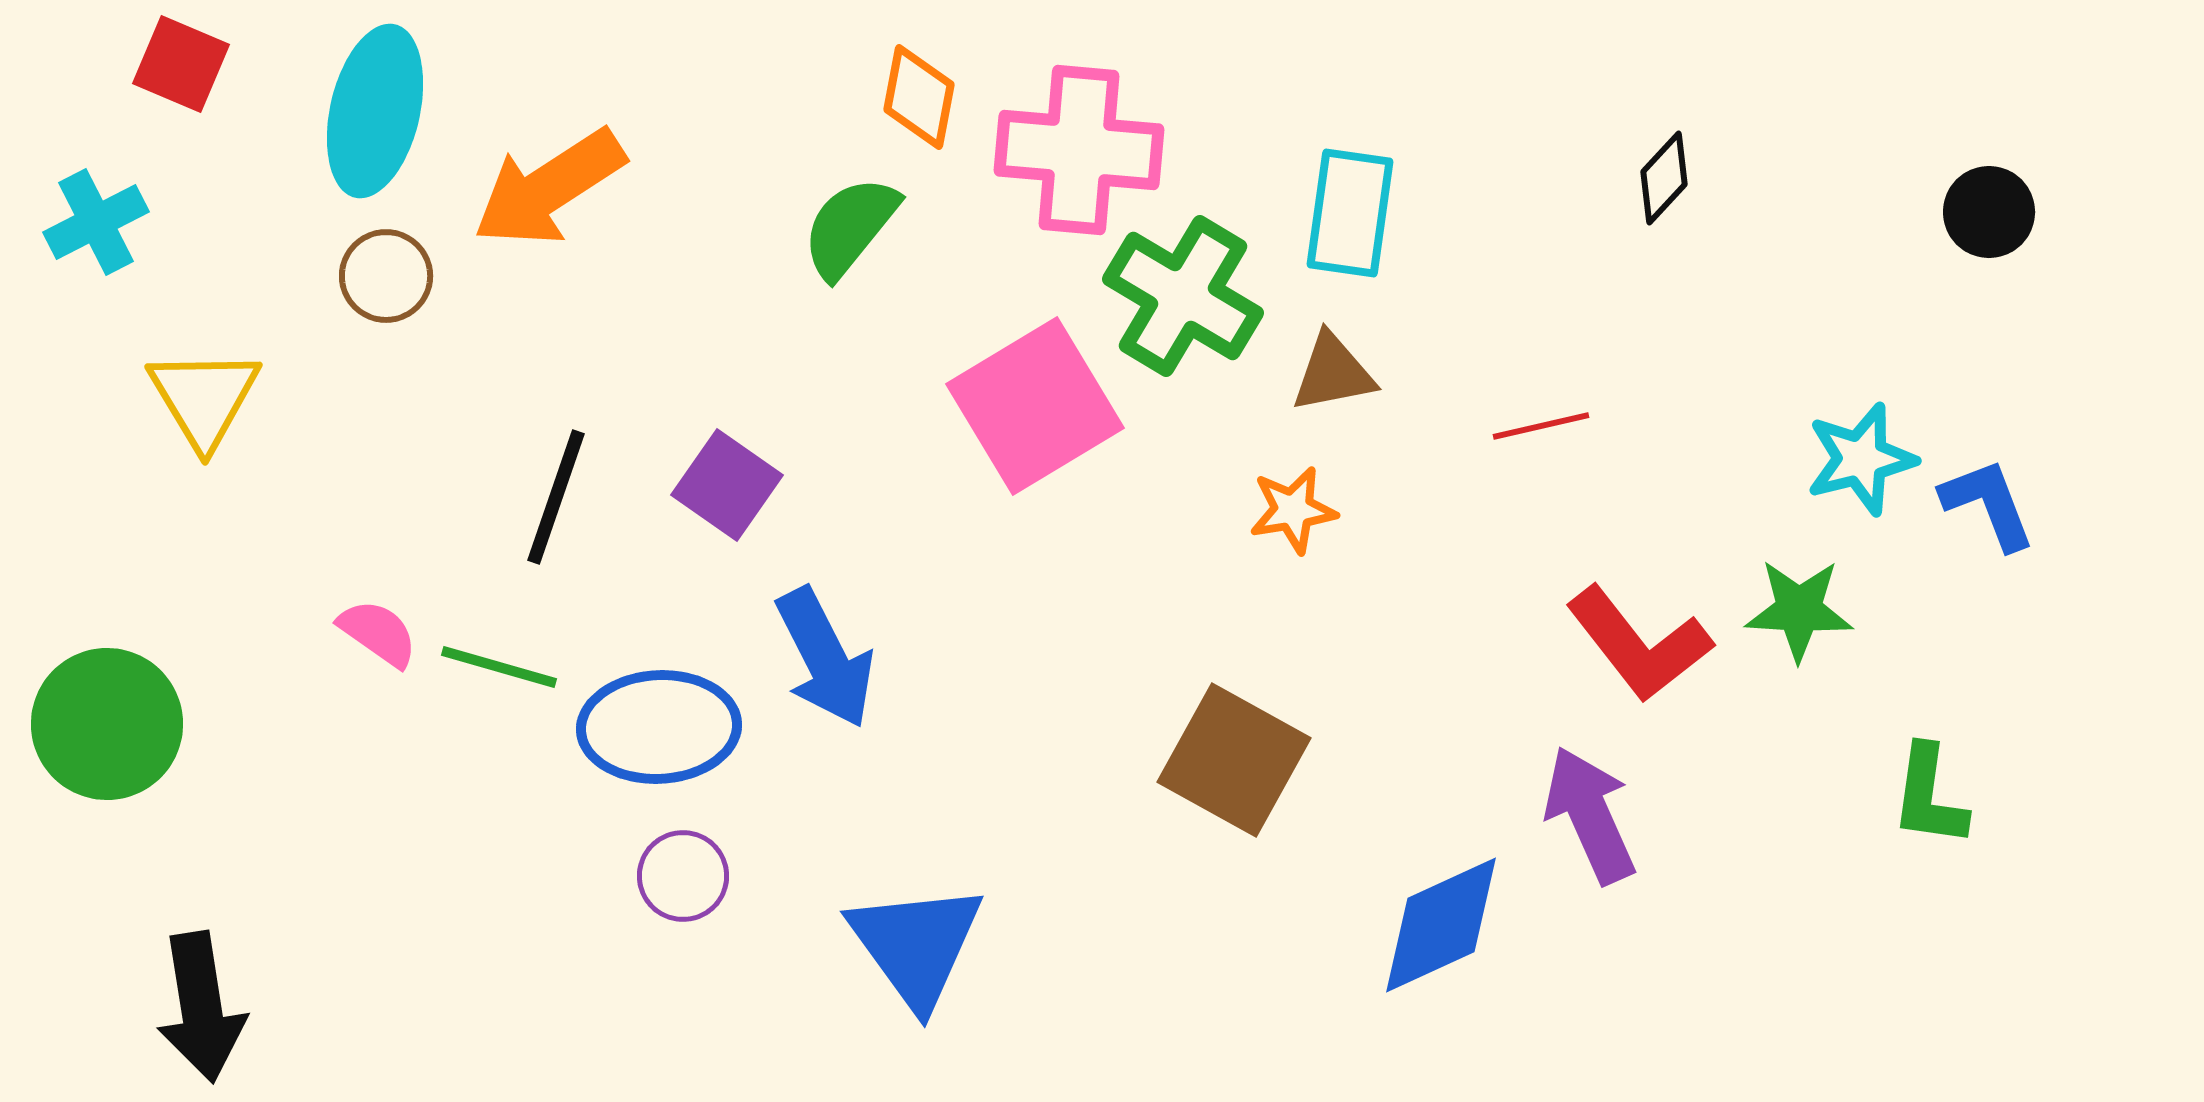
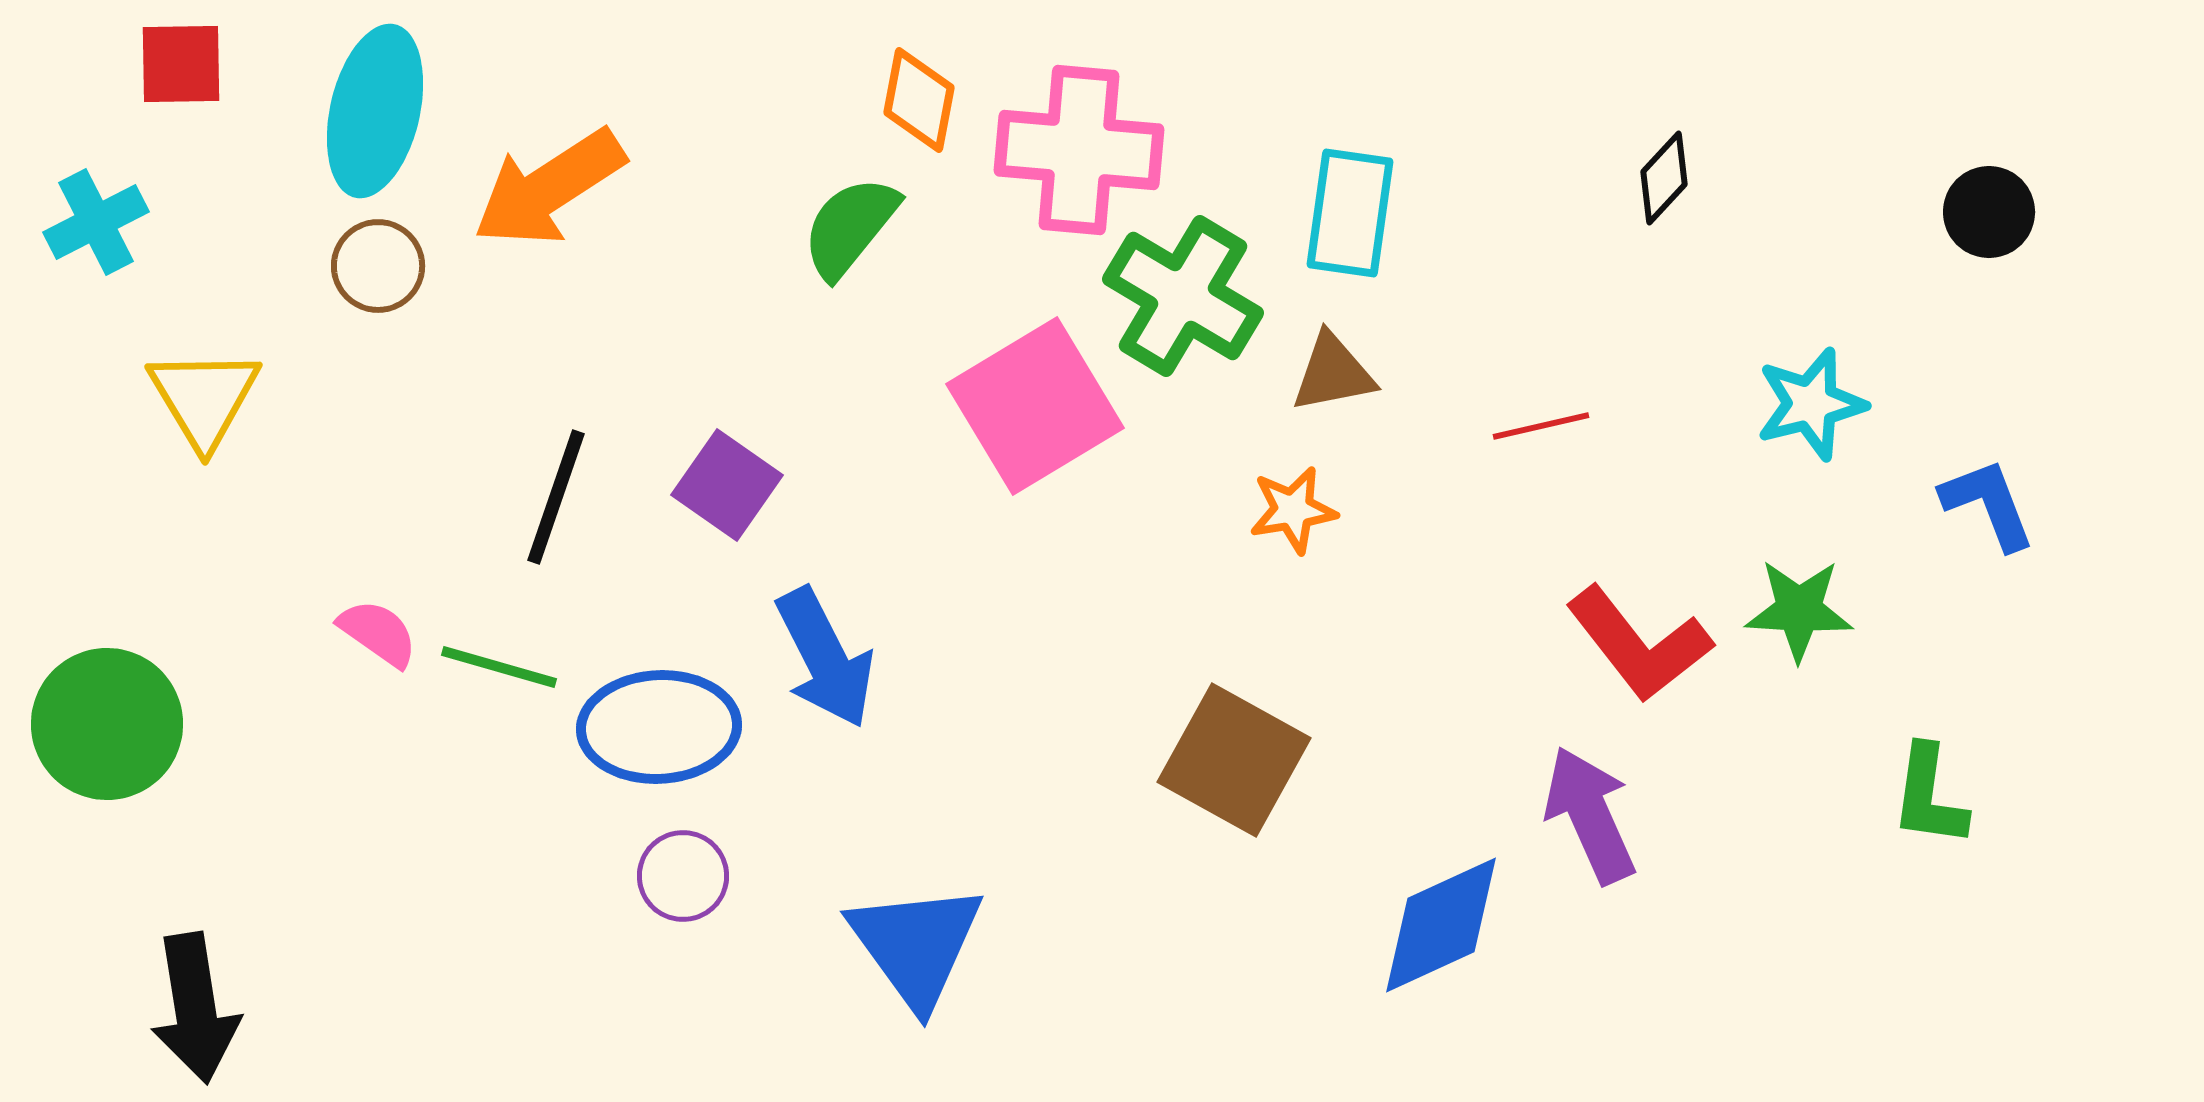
red square: rotated 24 degrees counterclockwise
orange diamond: moved 3 px down
brown circle: moved 8 px left, 10 px up
cyan star: moved 50 px left, 55 px up
black arrow: moved 6 px left, 1 px down
